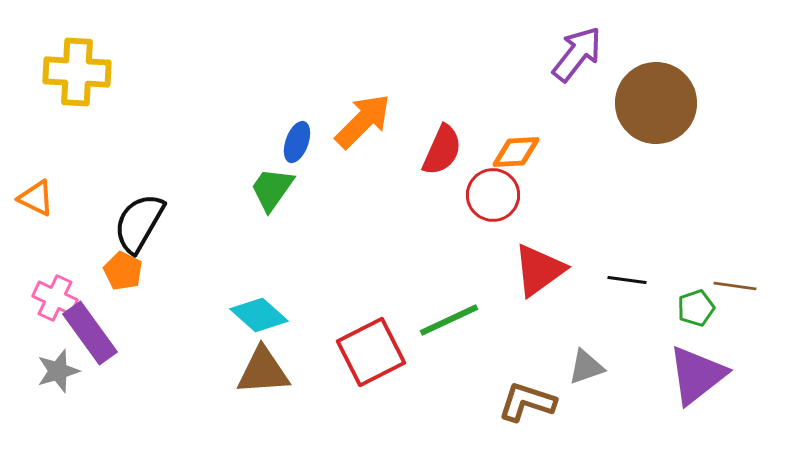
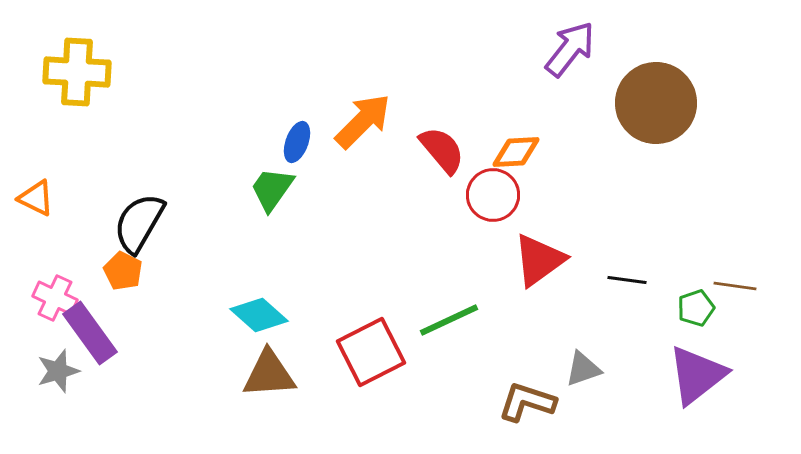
purple arrow: moved 7 px left, 5 px up
red semicircle: rotated 64 degrees counterclockwise
red triangle: moved 10 px up
gray triangle: moved 3 px left, 2 px down
brown triangle: moved 6 px right, 3 px down
